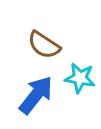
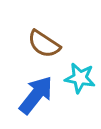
brown semicircle: moved 1 px up
